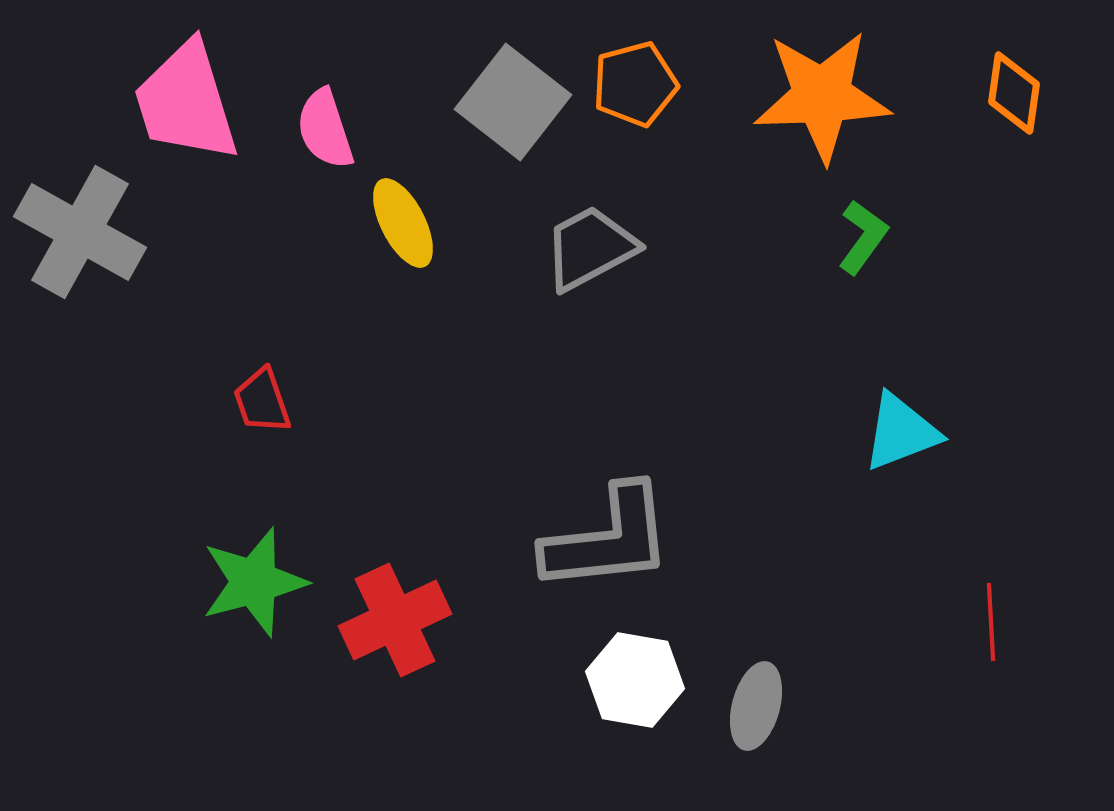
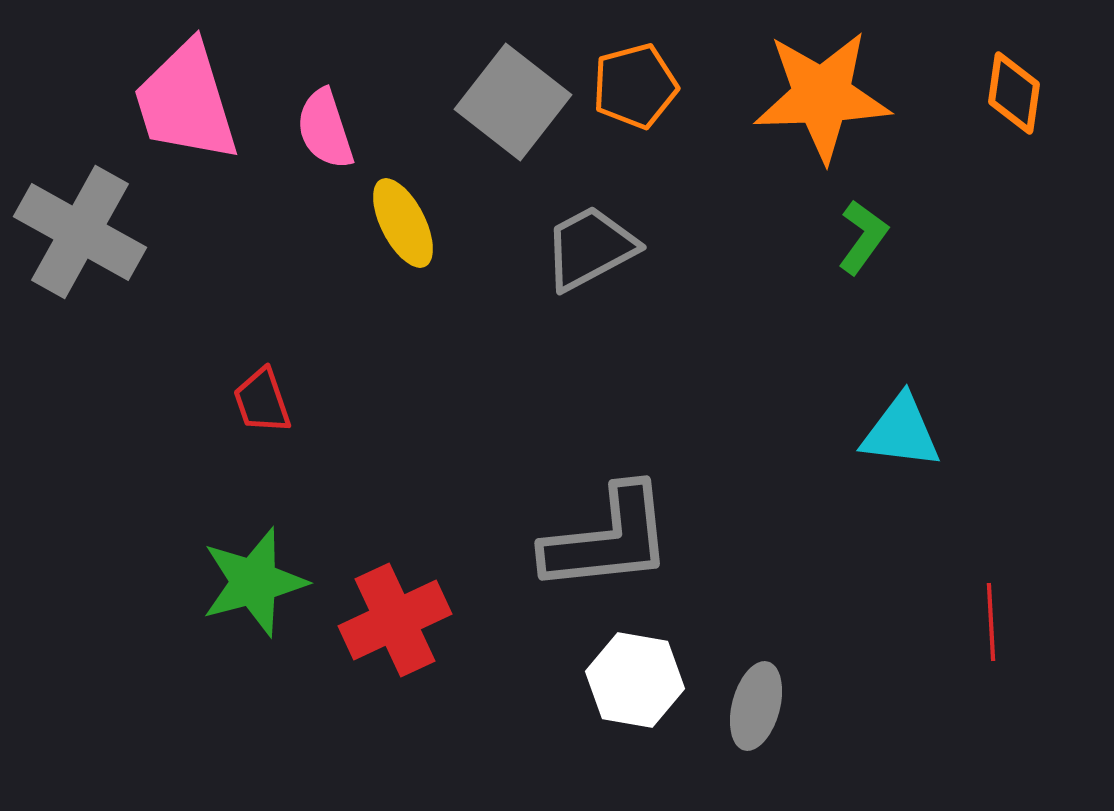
orange pentagon: moved 2 px down
cyan triangle: rotated 28 degrees clockwise
